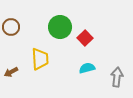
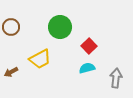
red square: moved 4 px right, 8 px down
yellow trapezoid: rotated 65 degrees clockwise
gray arrow: moved 1 px left, 1 px down
